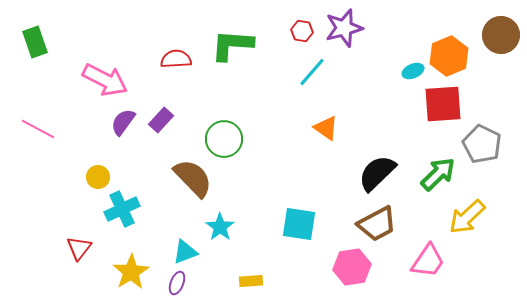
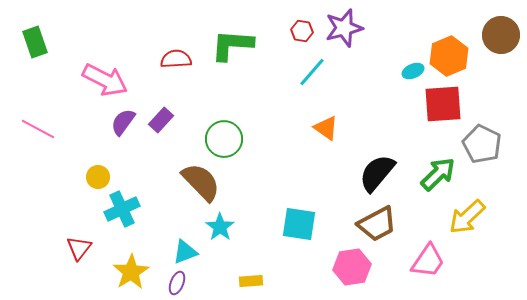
black semicircle: rotated 6 degrees counterclockwise
brown semicircle: moved 8 px right, 4 px down
